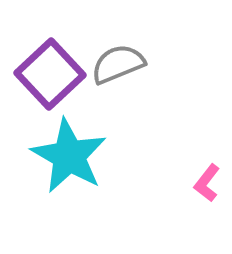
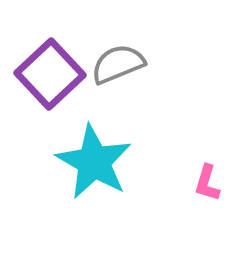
cyan star: moved 25 px right, 6 px down
pink L-shape: rotated 21 degrees counterclockwise
